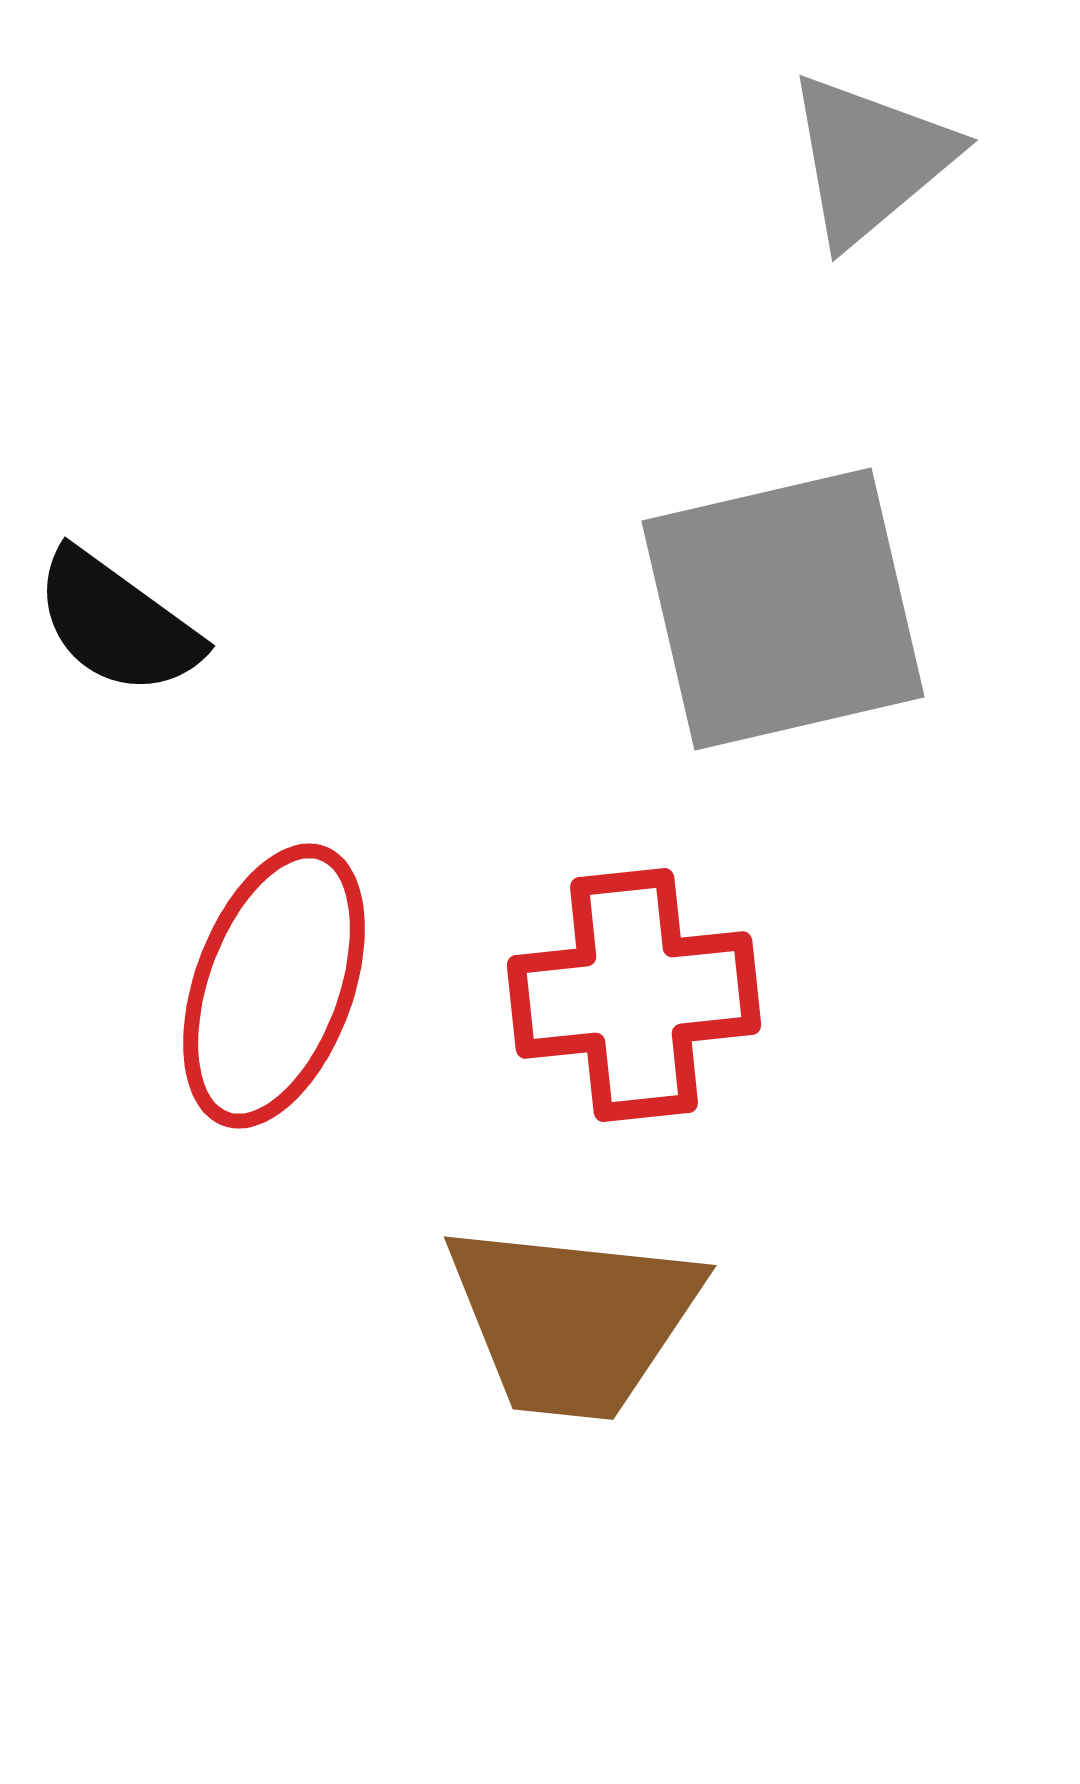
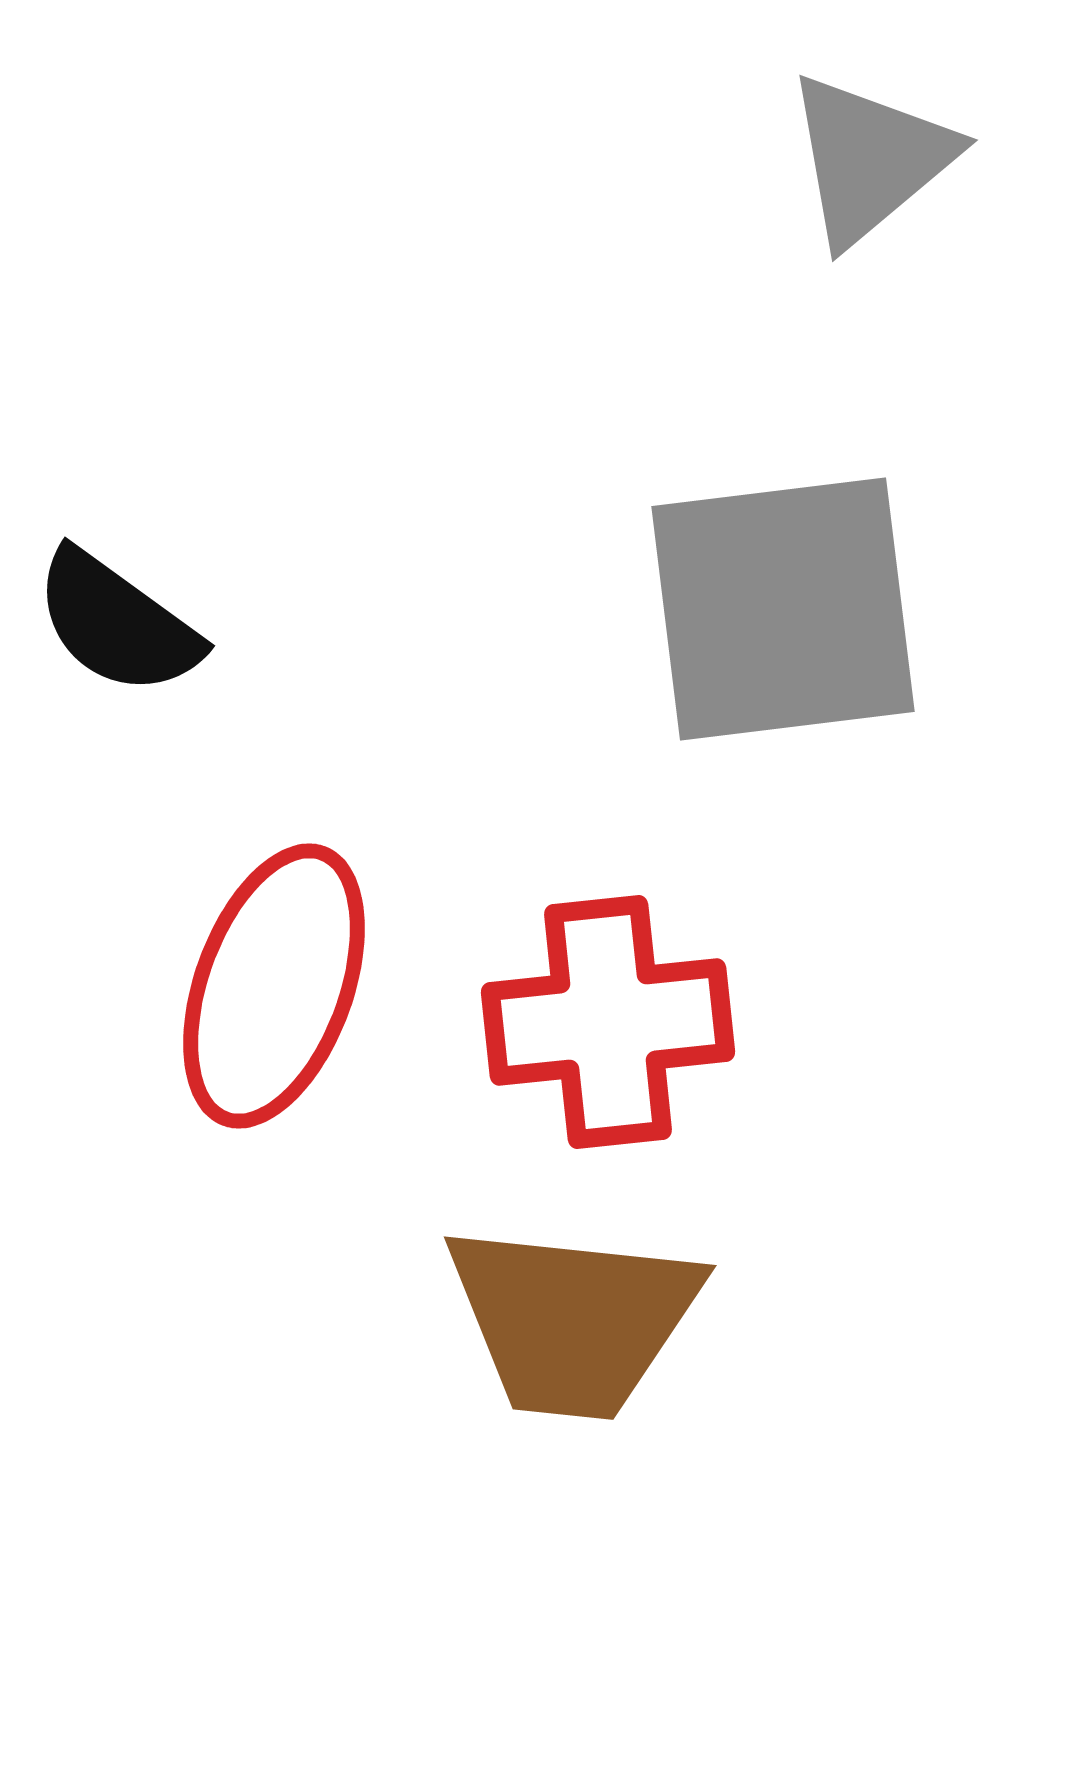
gray square: rotated 6 degrees clockwise
red cross: moved 26 px left, 27 px down
